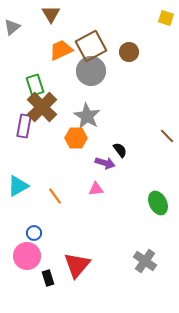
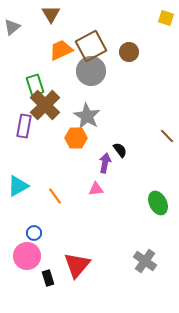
brown cross: moved 3 px right, 2 px up
purple arrow: rotated 96 degrees counterclockwise
